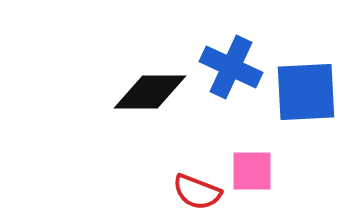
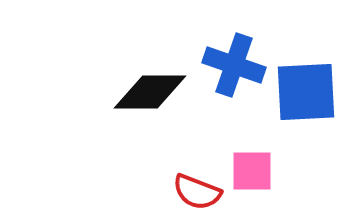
blue cross: moved 3 px right, 2 px up; rotated 6 degrees counterclockwise
